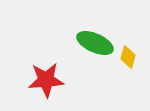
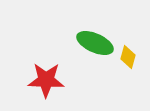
red star: rotated 6 degrees clockwise
